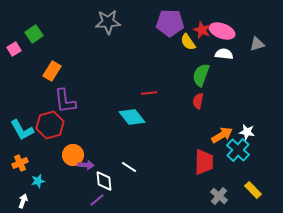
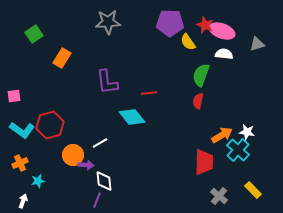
red star: moved 3 px right, 5 px up
pink square: moved 47 px down; rotated 24 degrees clockwise
orange rectangle: moved 10 px right, 13 px up
purple L-shape: moved 42 px right, 19 px up
cyan L-shape: rotated 25 degrees counterclockwise
white line: moved 29 px left, 24 px up; rotated 63 degrees counterclockwise
purple line: rotated 28 degrees counterclockwise
